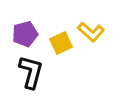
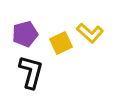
yellow L-shape: moved 1 px left, 1 px down
